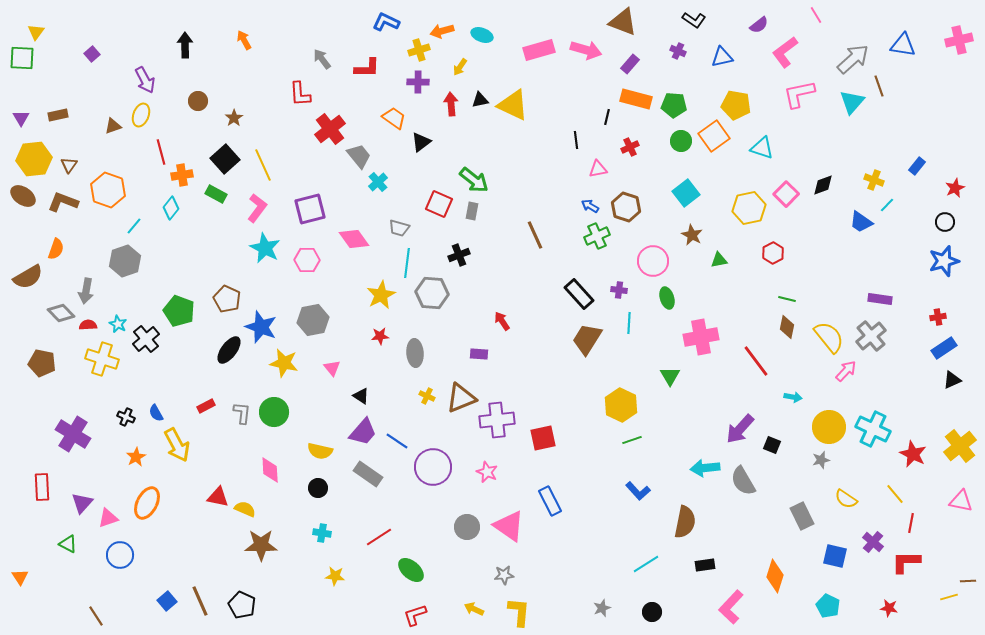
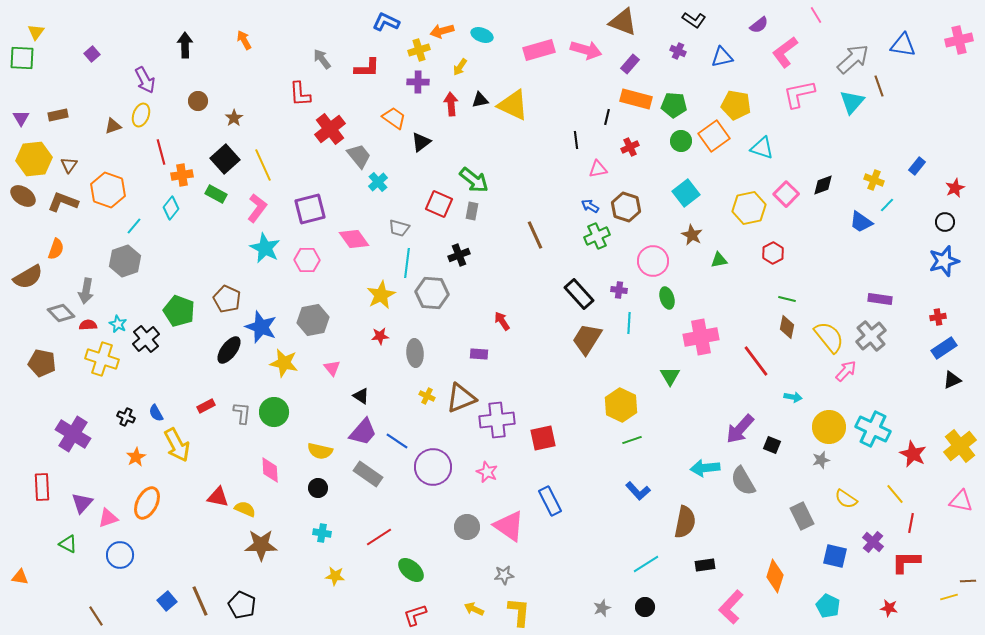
orange triangle at (20, 577): rotated 48 degrees counterclockwise
black circle at (652, 612): moved 7 px left, 5 px up
